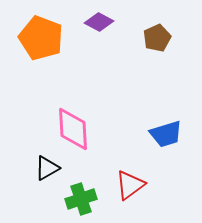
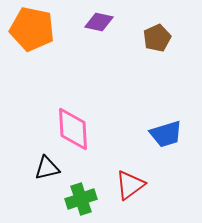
purple diamond: rotated 16 degrees counterclockwise
orange pentagon: moved 9 px left, 9 px up; rotated 9 degrees counterclockwise
black triangle: rotated 16 degrees clockwise
